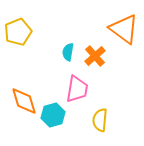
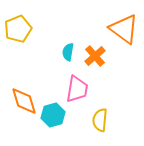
yellow pentagon: moved 3 px up
